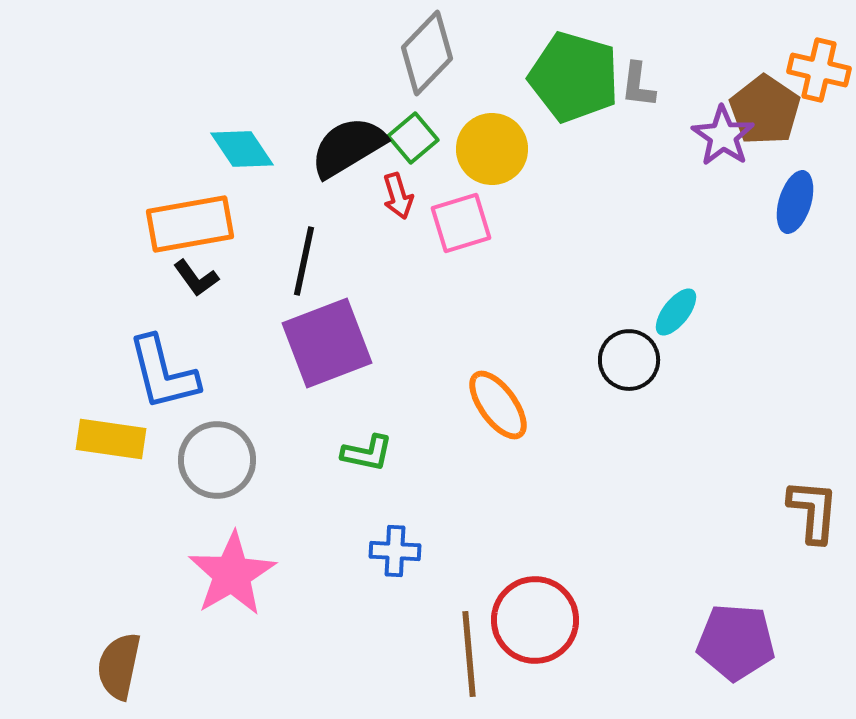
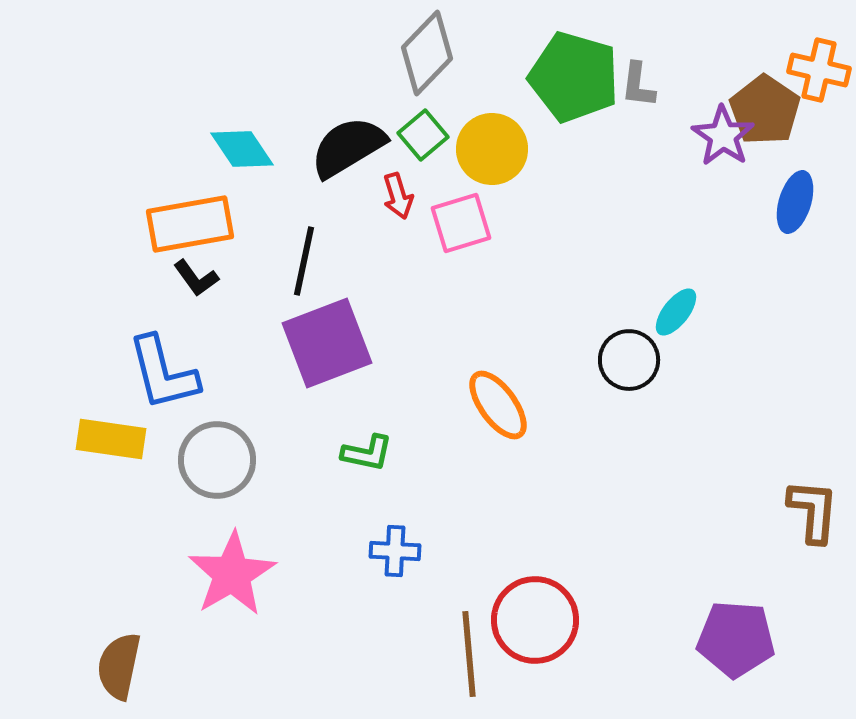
green square: moved 10 px right, 3 px up
purple pentagon: moved 3 px up
